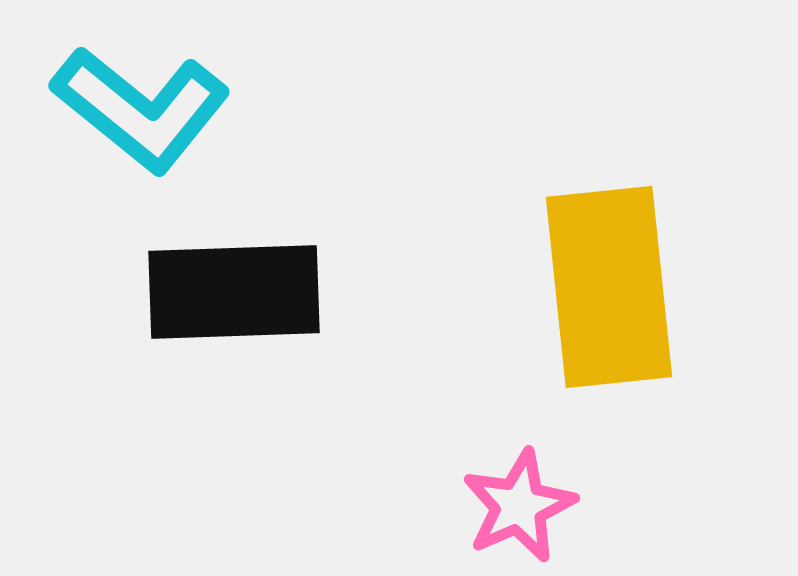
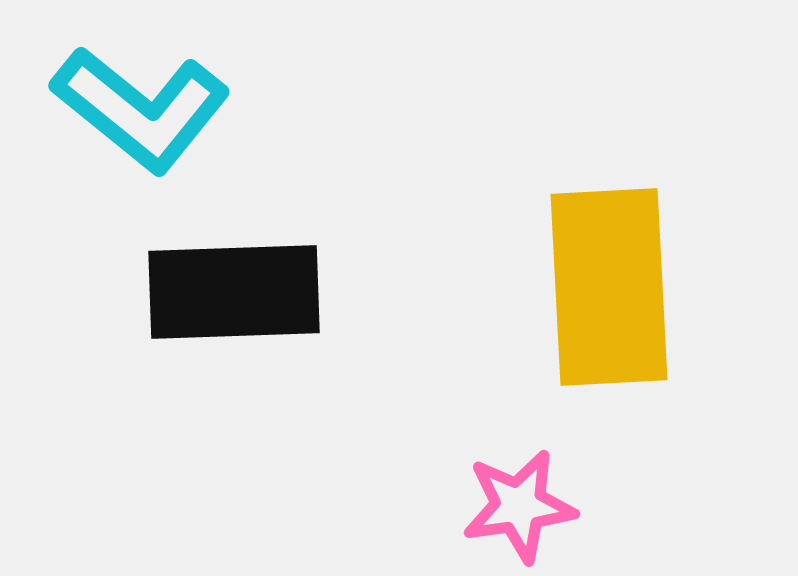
yellow rectangle: rotated 3 degrees clockwise
pink star: rotated 16 degrees clockwise
